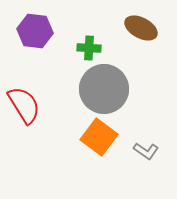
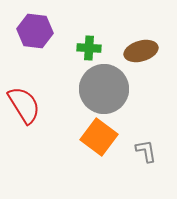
brown ellipse: moved 23 px down; rotated 44 degrees counterclockwise
gray L-shape: rotated 135 degrees counterclockwise
